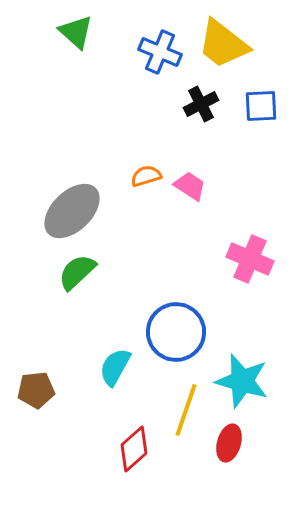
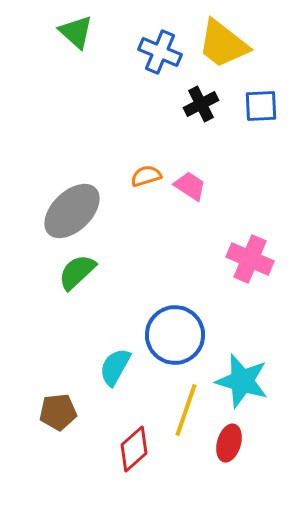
blue circle: moved 1 px left, 3 px down
brown pentagon: moved 22 px right, 22 px down
